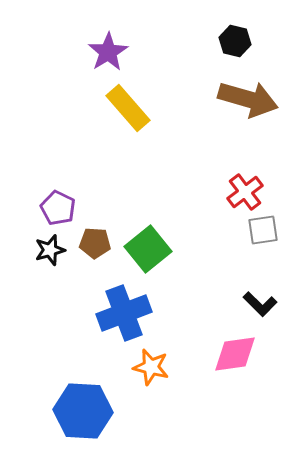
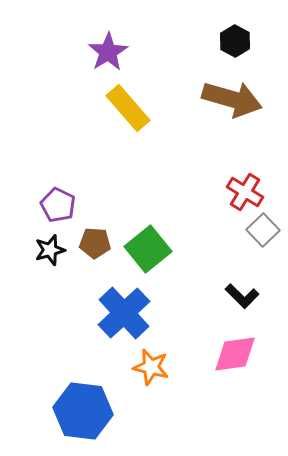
black hexagon: rotated 16 degrees clockwise
brown arrow: moved 16 px left
red cross: rotated 21 degrees counterclockwise
purple pentagon: moved 3 px up
gray square: rotated 36 degrees counterclockwise
black L-shape: moved 18 px left, 8 px up
blue cross: rotated 22 degrees counterclockwise
blue hexagon: rotated 4 degrees clockwise
